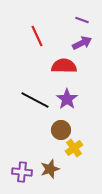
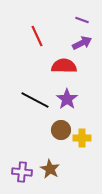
yellow cross: moved 8 px right, 10 px up; rotated 36 degrees clockwise
brown star: rotated 24 degrees counterclockwise
